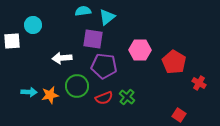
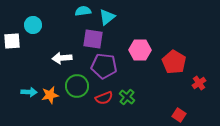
red cross: rotated 24 degrees clockwise
